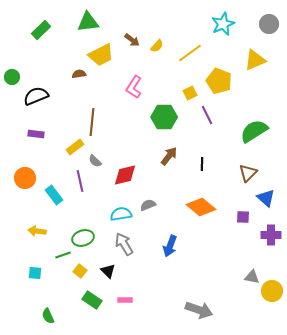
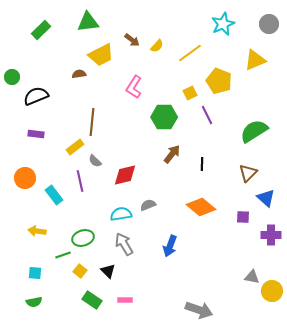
brown arrow at (169, 156): moved 3 px right, 2 px up
green semicircle at (48, 316): moved 14 px left, 14 px up; rotated 77 degrees counterclockwise
